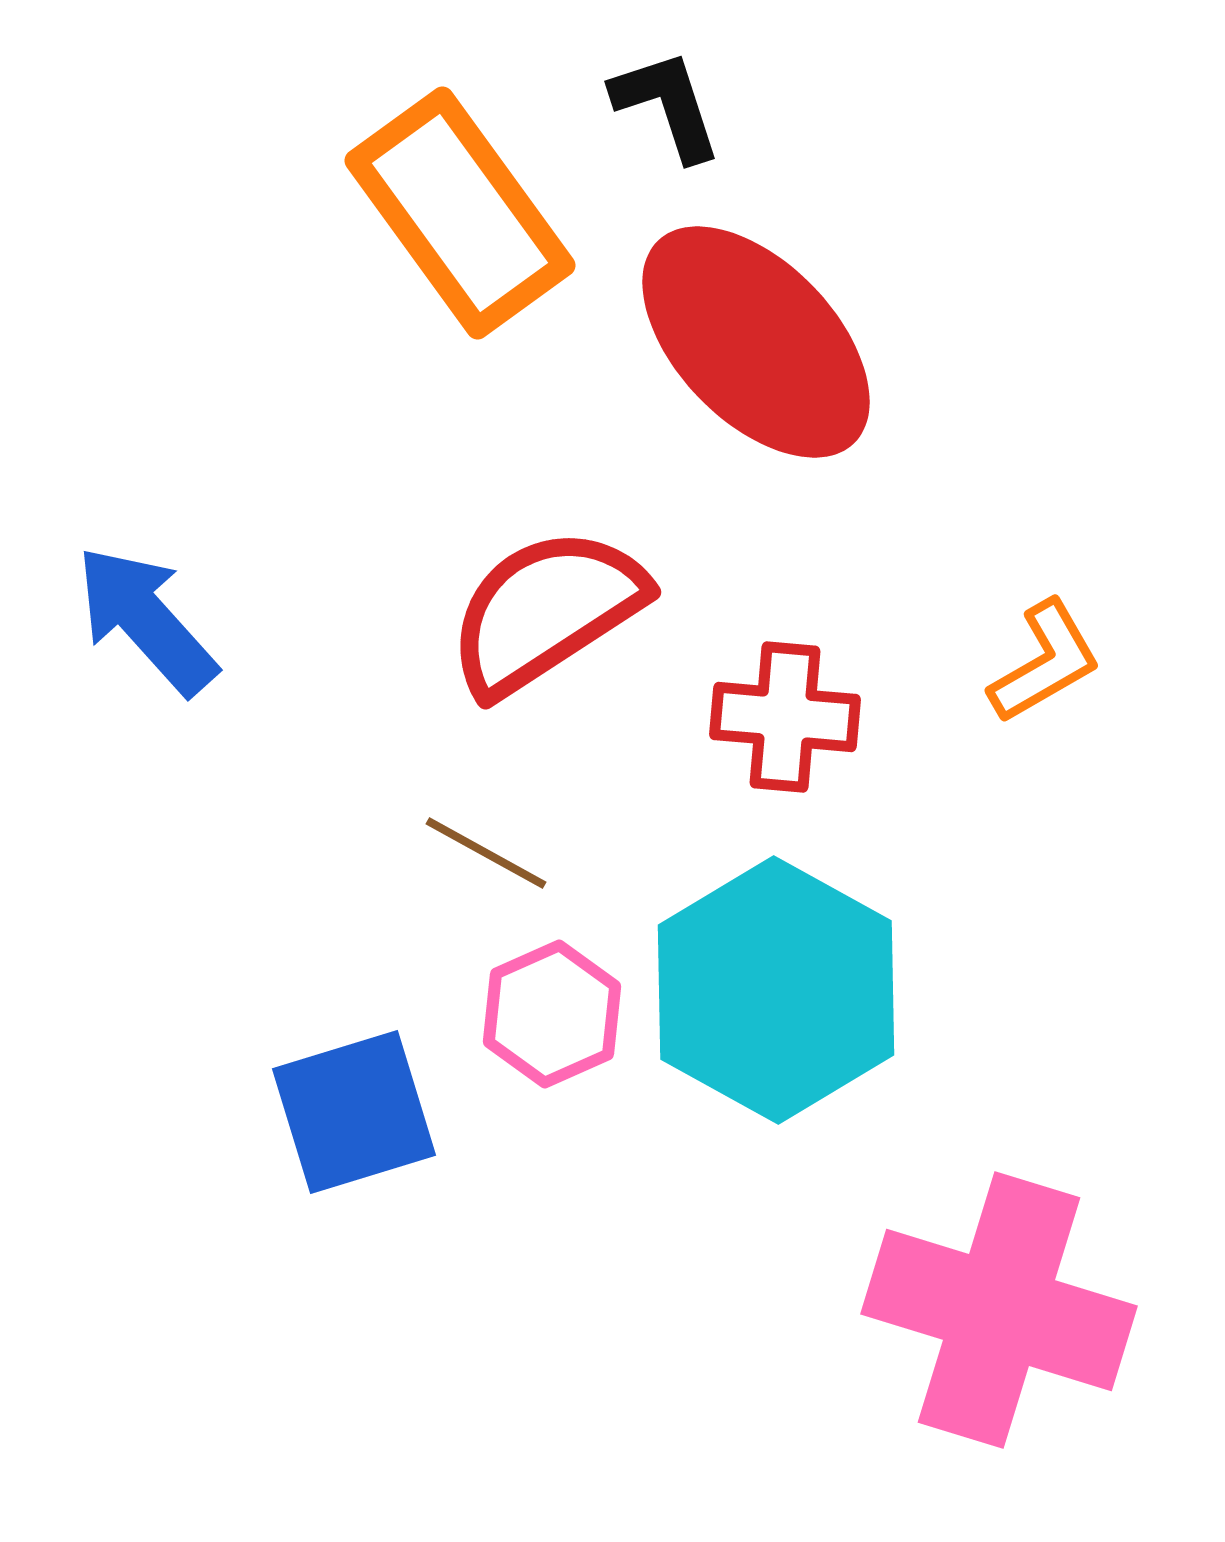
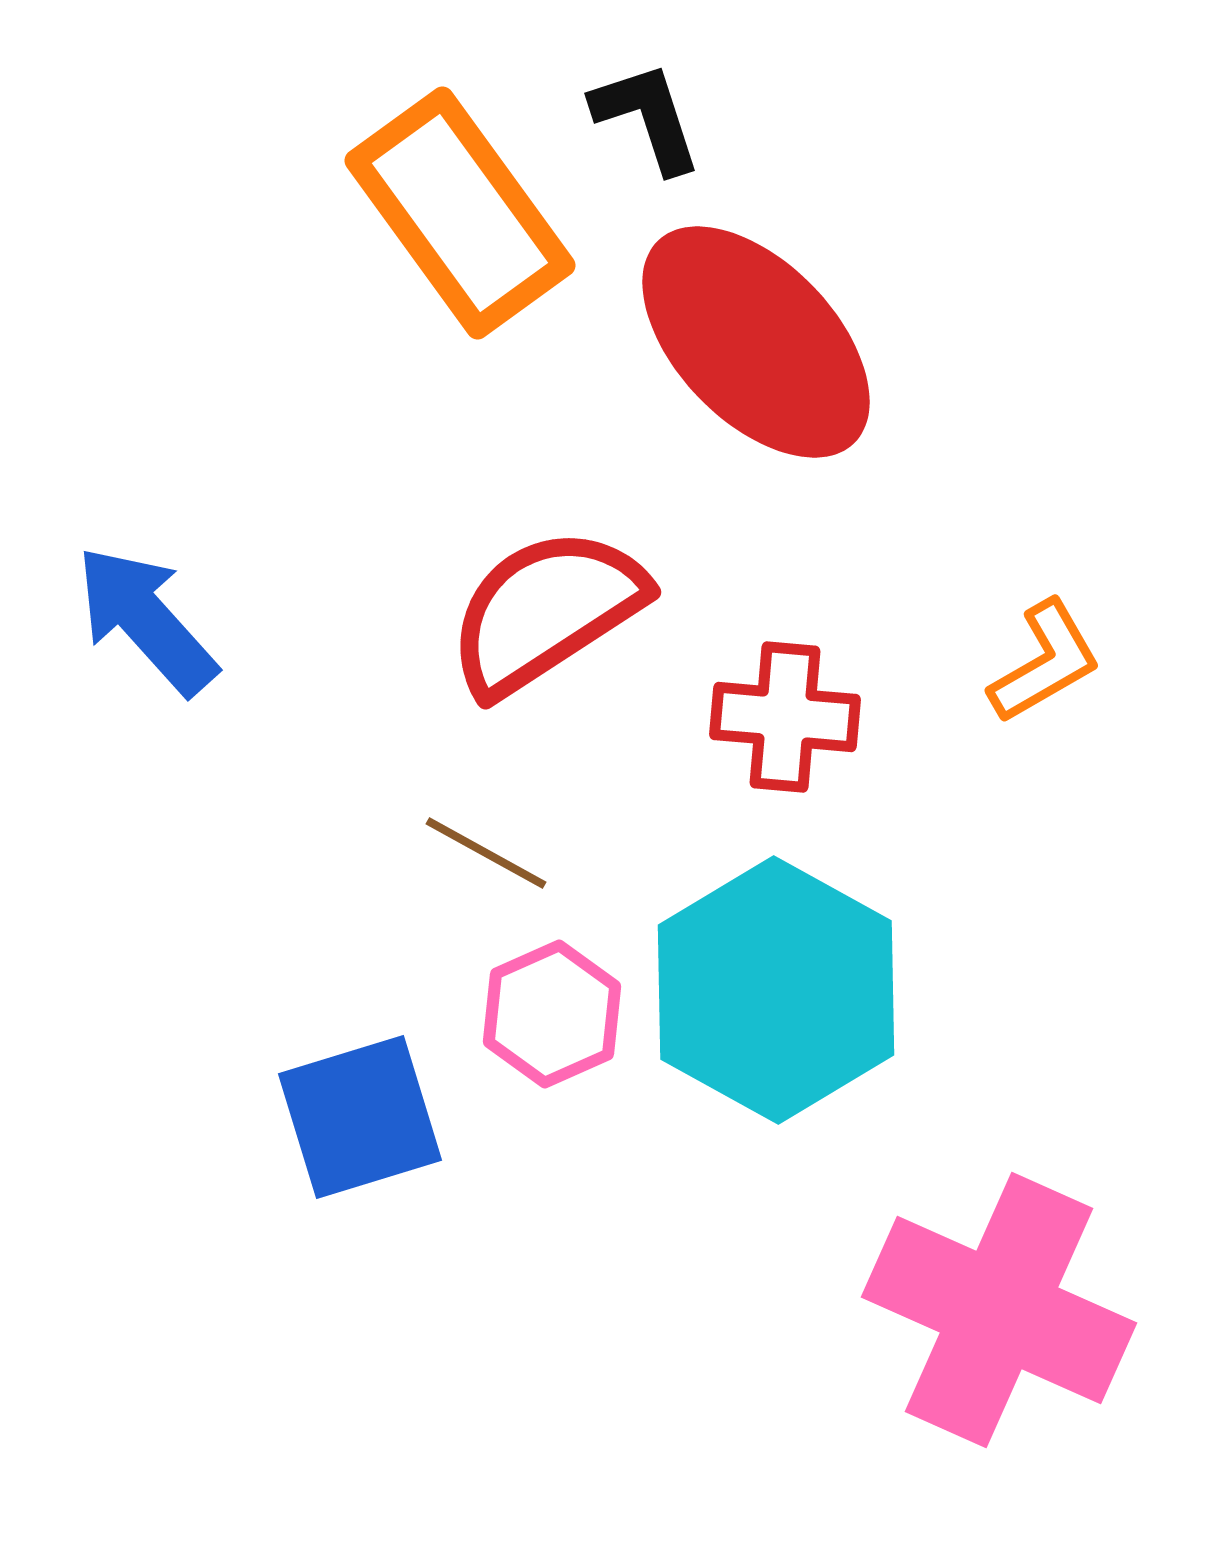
black L-shape: moved 20 px left, 12 px down
blue square: moved 6 px right, 5 px down
pink cross: rotated 7 degrees clockwise
